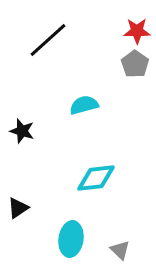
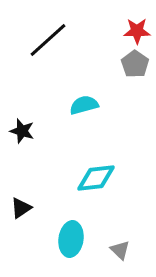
black triangle: moved 3 px right
